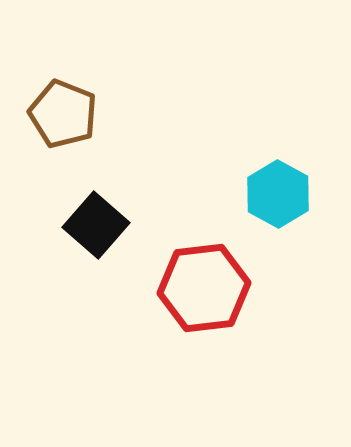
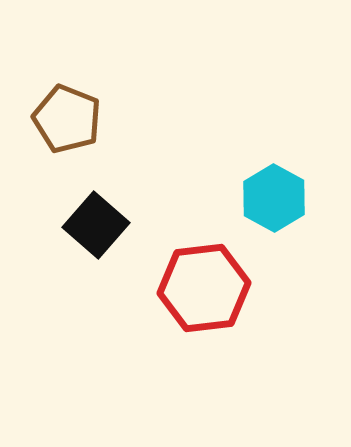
brown pentagon: moved 4 px right, 5 px down
cyan hexagon: moved 4 px left, 4 px down
